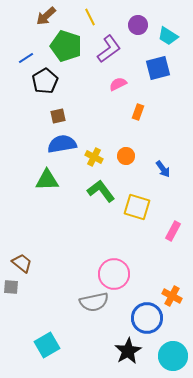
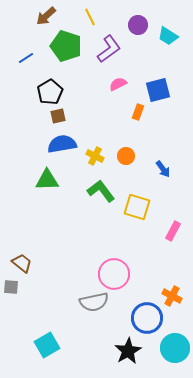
blue square: moved 22 px down
black pentagon: moved 5 px right, 11 px down
yellow cross: moved 1 px right, 1 px up
cyan circle: moved 2 px right, 8 px up
